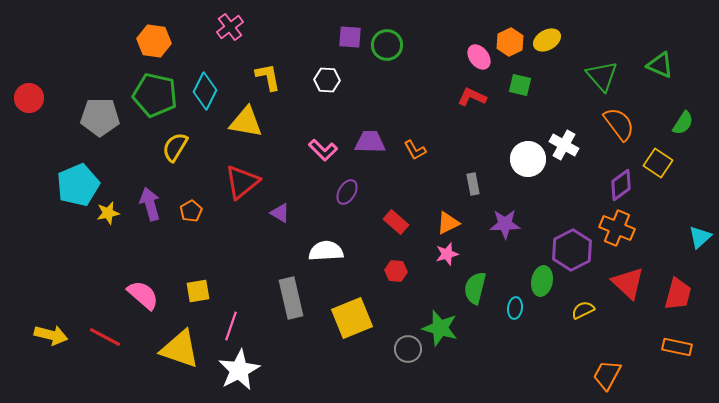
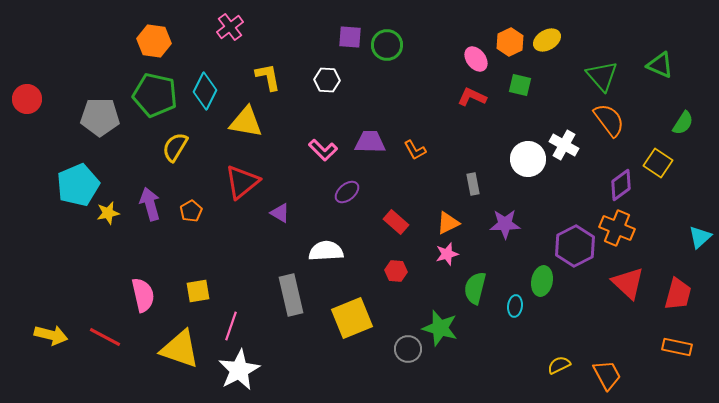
pink ellipse at (479, 57): moved 3 px left, 2 px down
red circle at (29, 98): moved 2 px left, 1 px down
orange semicircle at (619, 124): moved 10 px left, 4 px up
purple ellipse at (347, 192): rotated 20 degrees clockwise
purple hexagon at (572, 250): moved 3 px right, 4 px up
pink semicircle at (143, 295): rotated 36 degrees clockwise
gray rectangle at (291, 298): moved 3 px up
cyan ellipse at (515, 308): moved 2 px up
yellow semicircle at (583, 310): moved 24 px left, 55 px down
orange trapezoid at (607, 375): rotated 124 degrees clockwise
